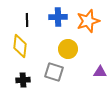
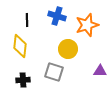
blue cross: moved 1 px left, 1 px up; rotated 18 degrees clockwise
orange star: moved 1 px left, 4 px down
purple triangle: moved 1 px up
